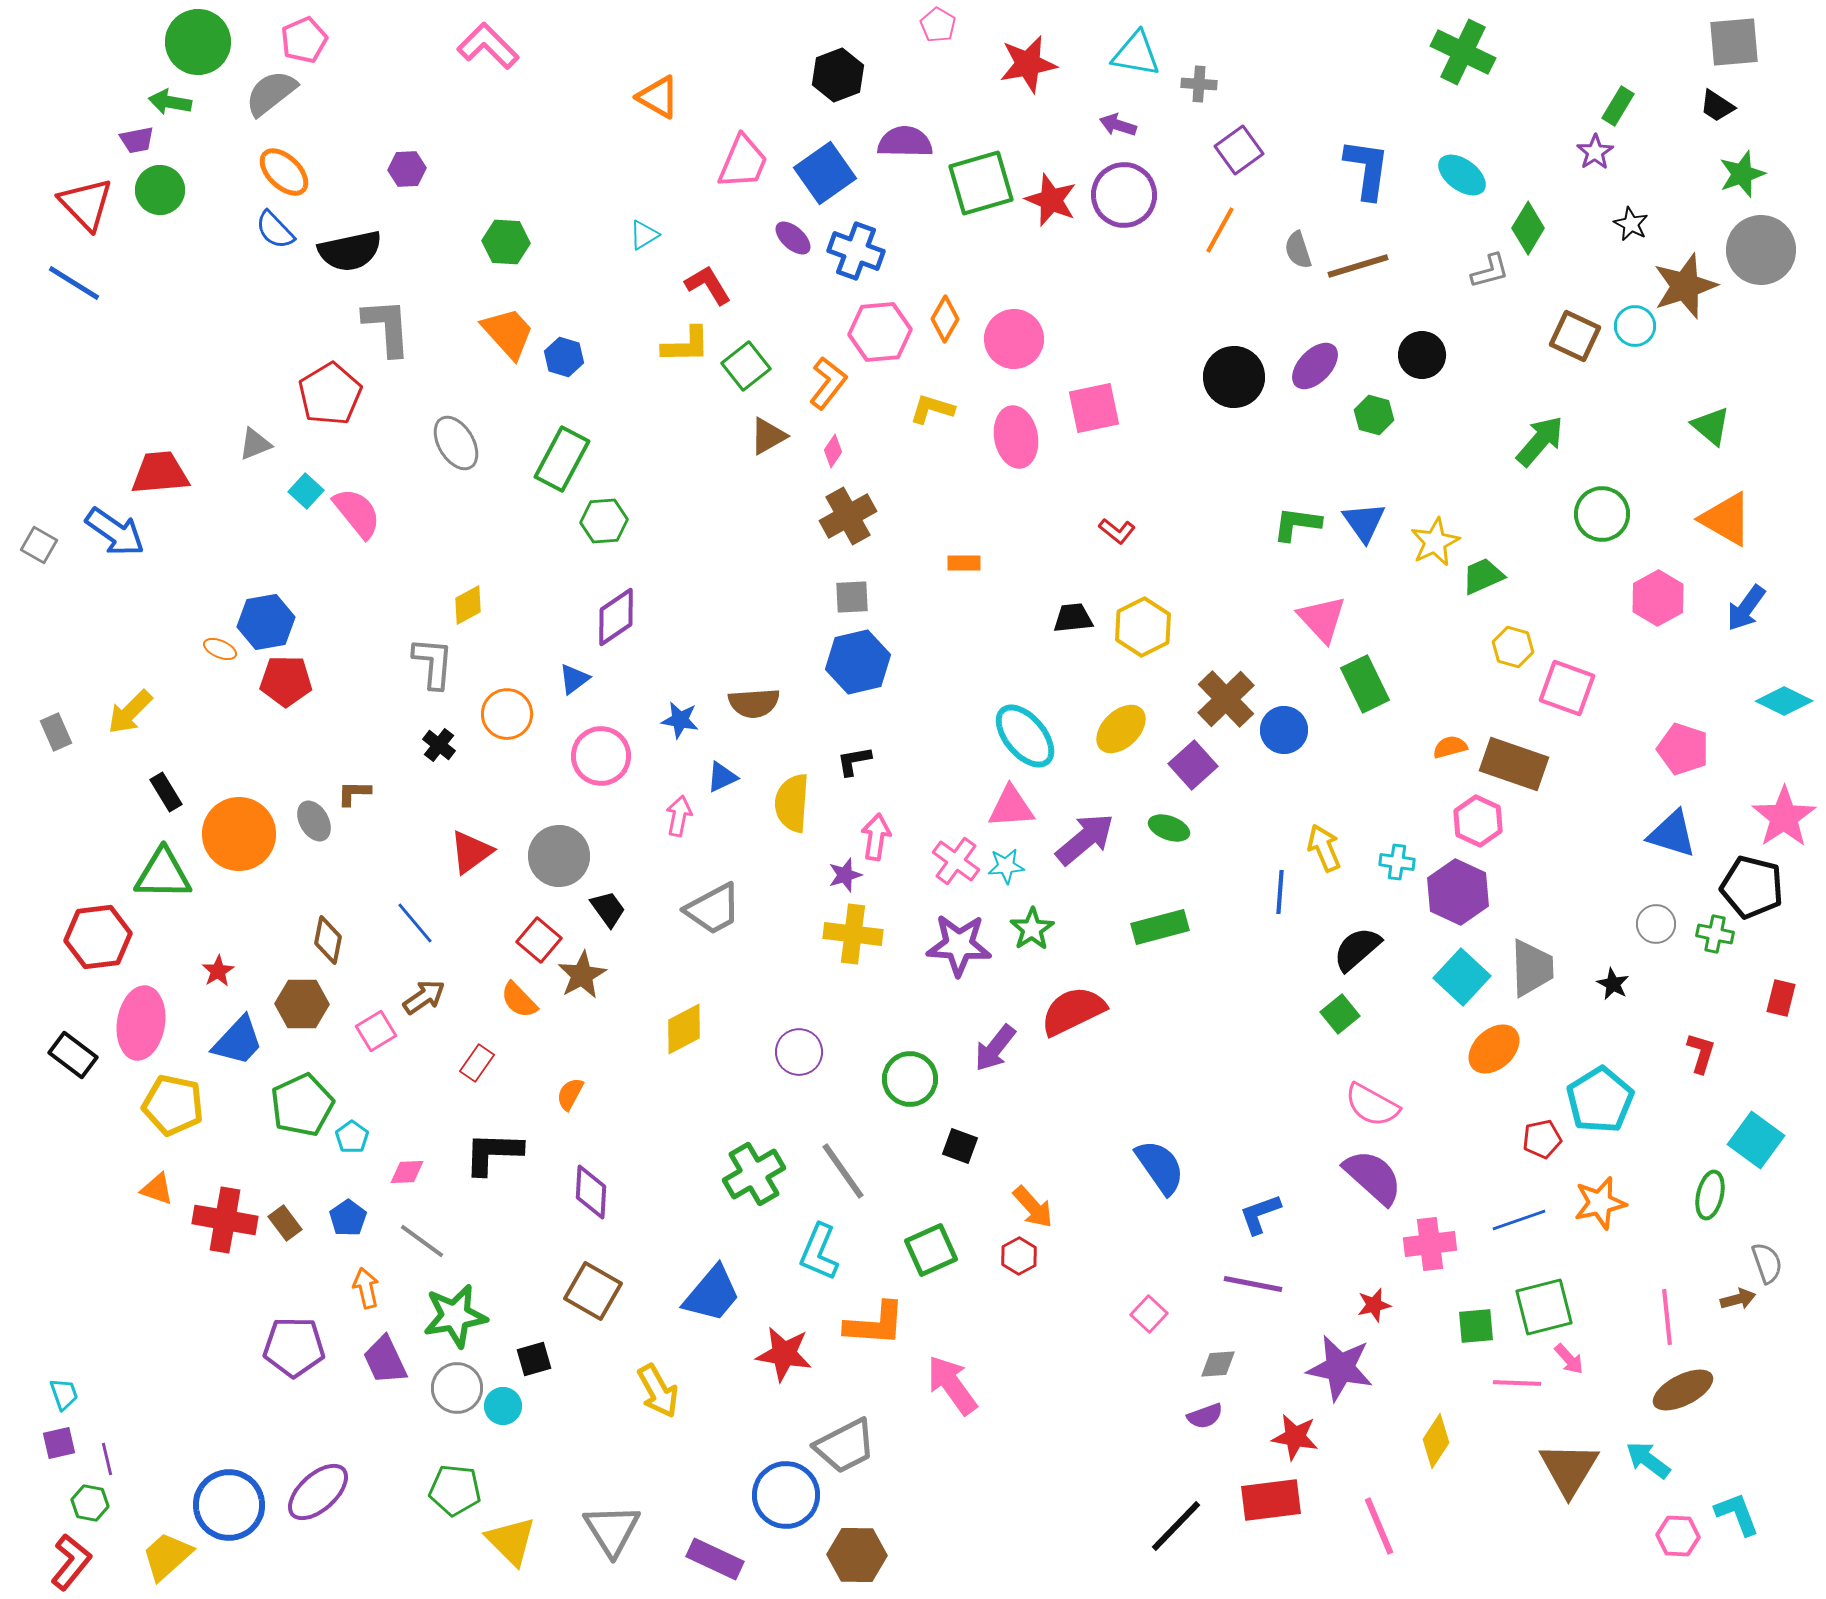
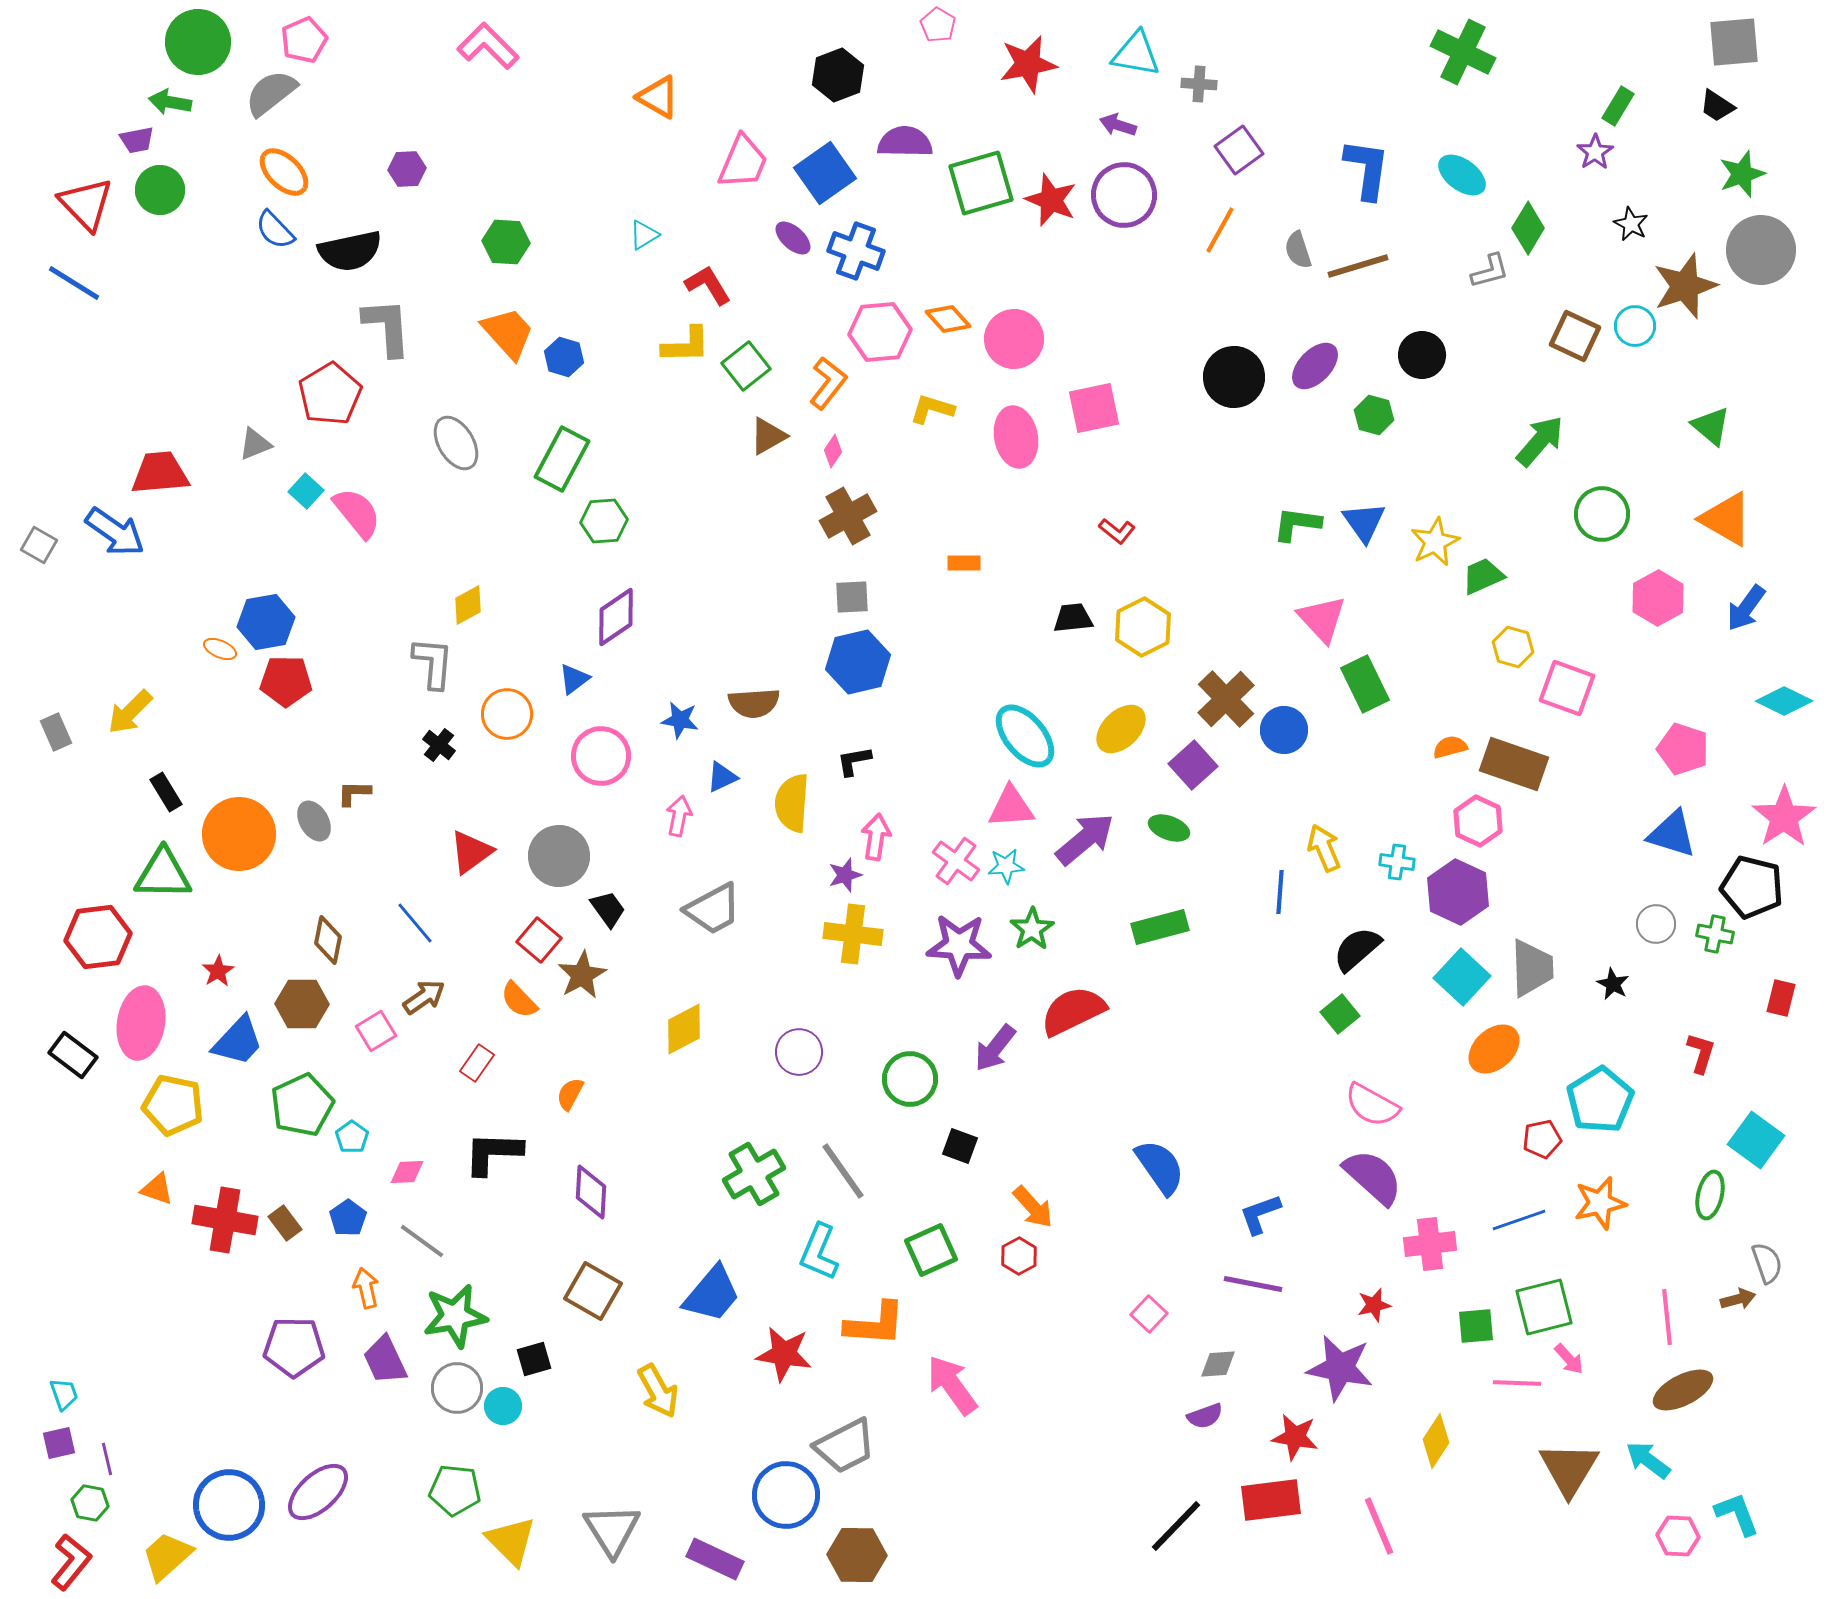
orange diamond at (945, 319): moved 3 px right; rotated 72 degrees counterclockwise
